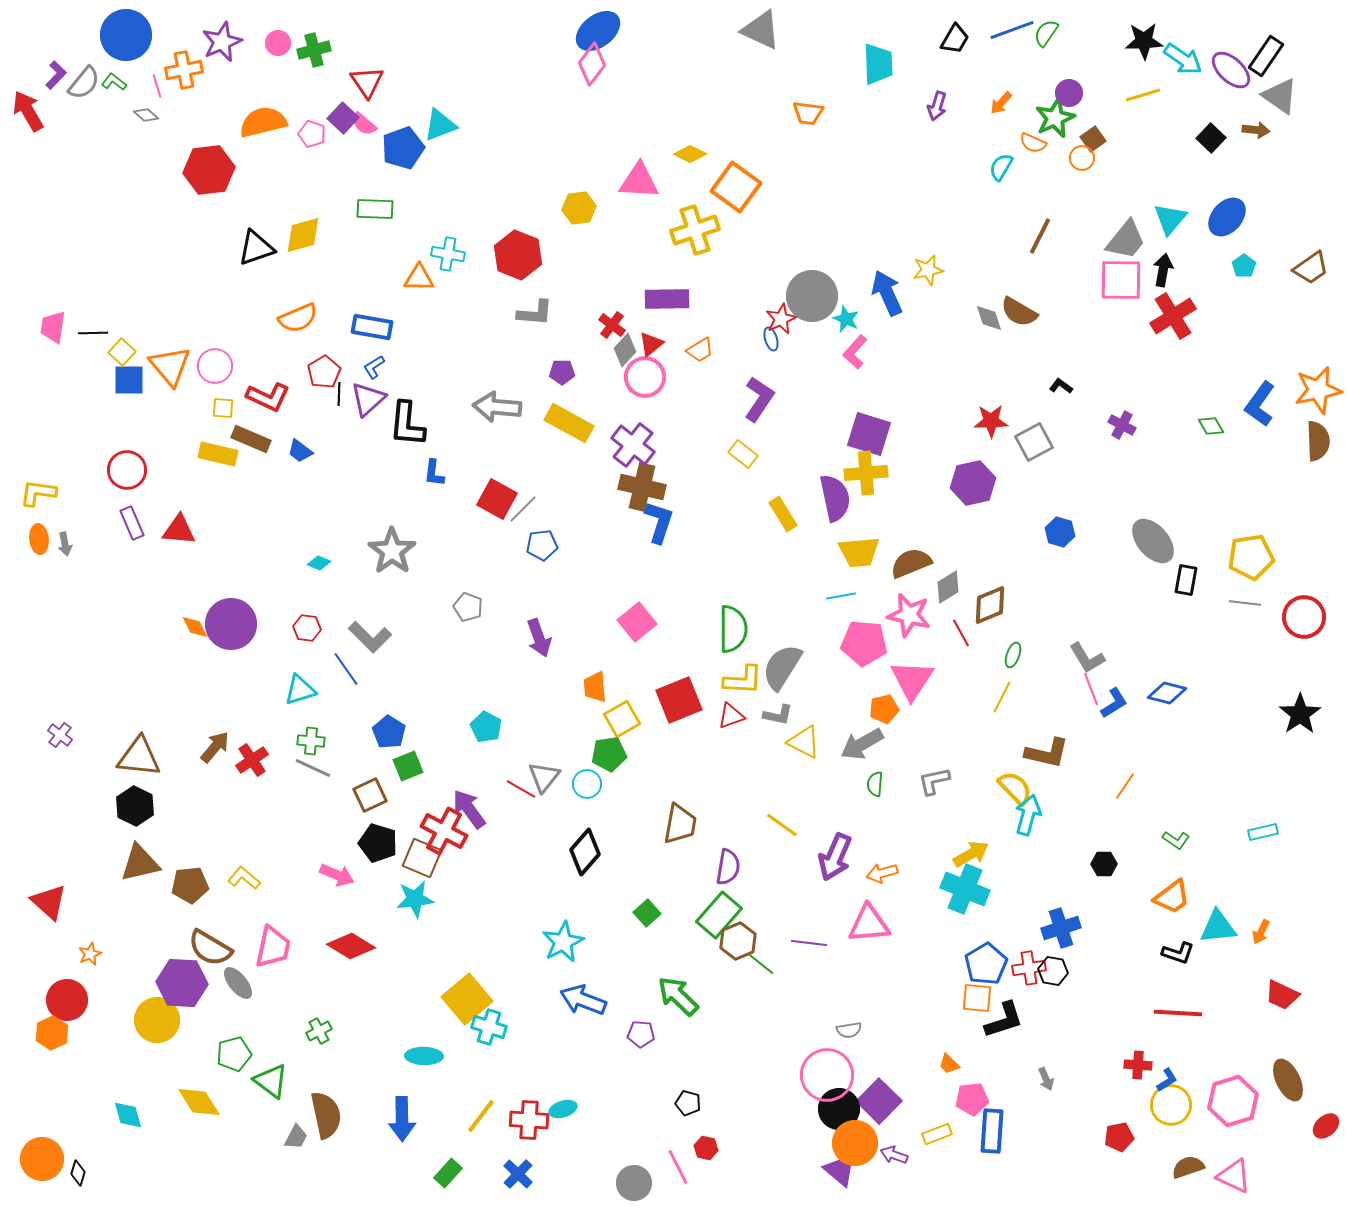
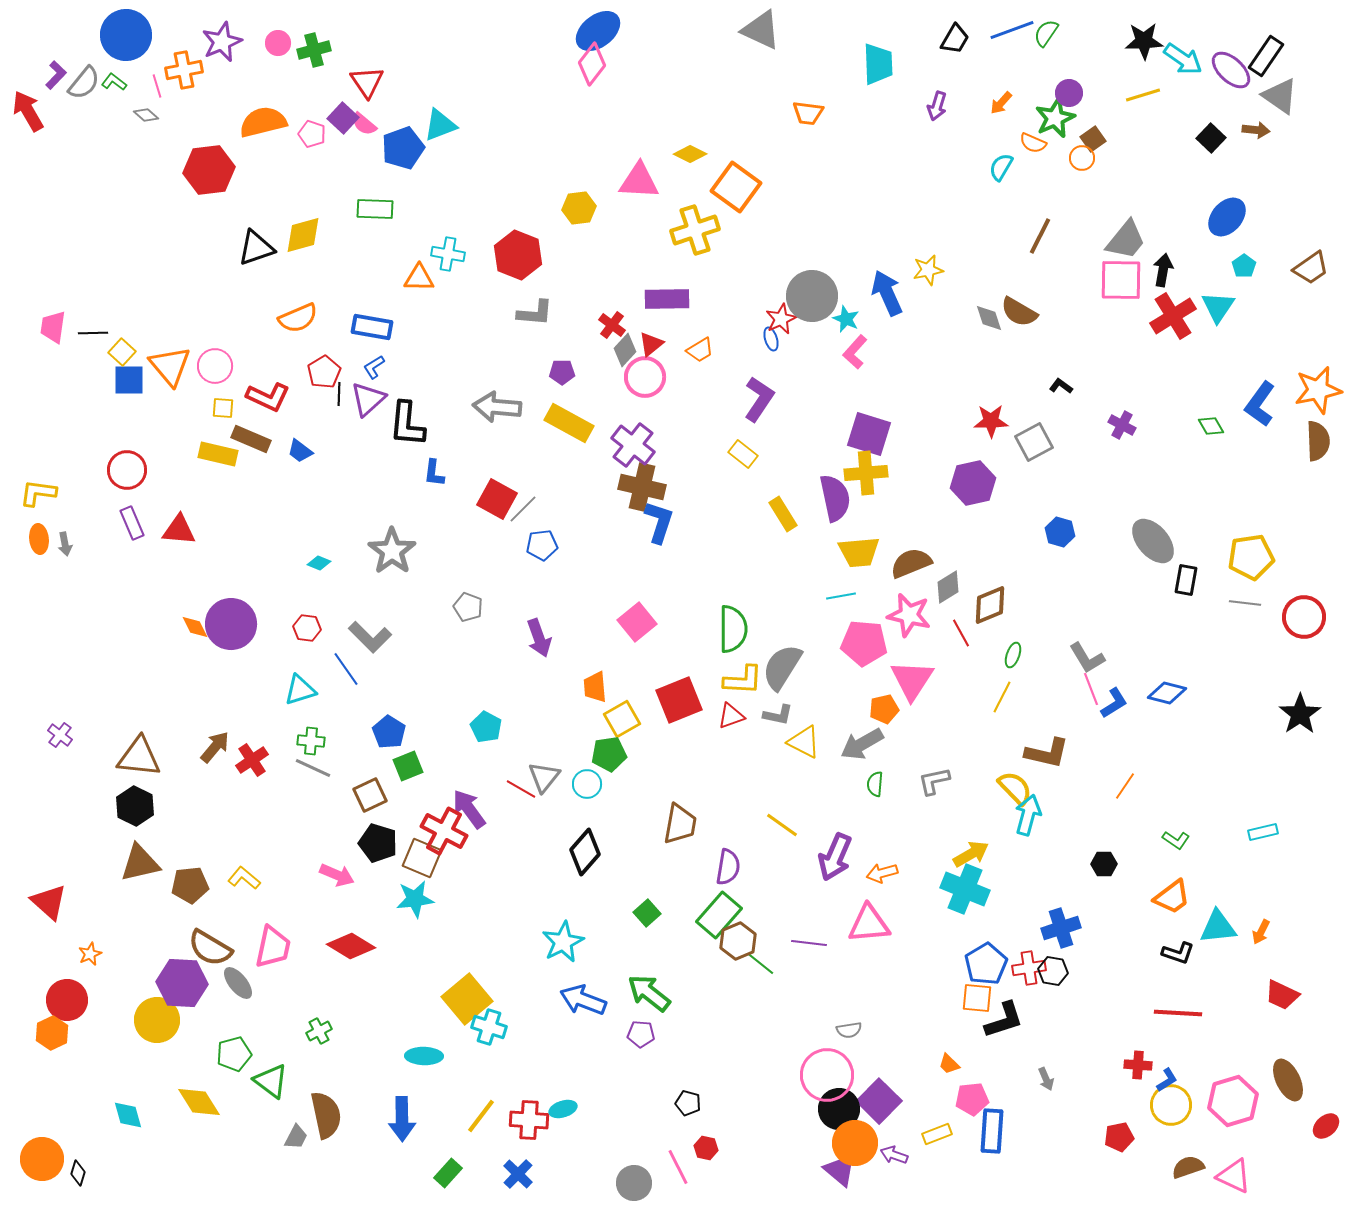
cyan triangle at (1170, 219): moved 48 px right, 88 px down; rotated 6 degrees counterclockwise
green arrow at (678, 996): moved 29 px left, 3 px up; rotated 6 degrees counterclockwise
